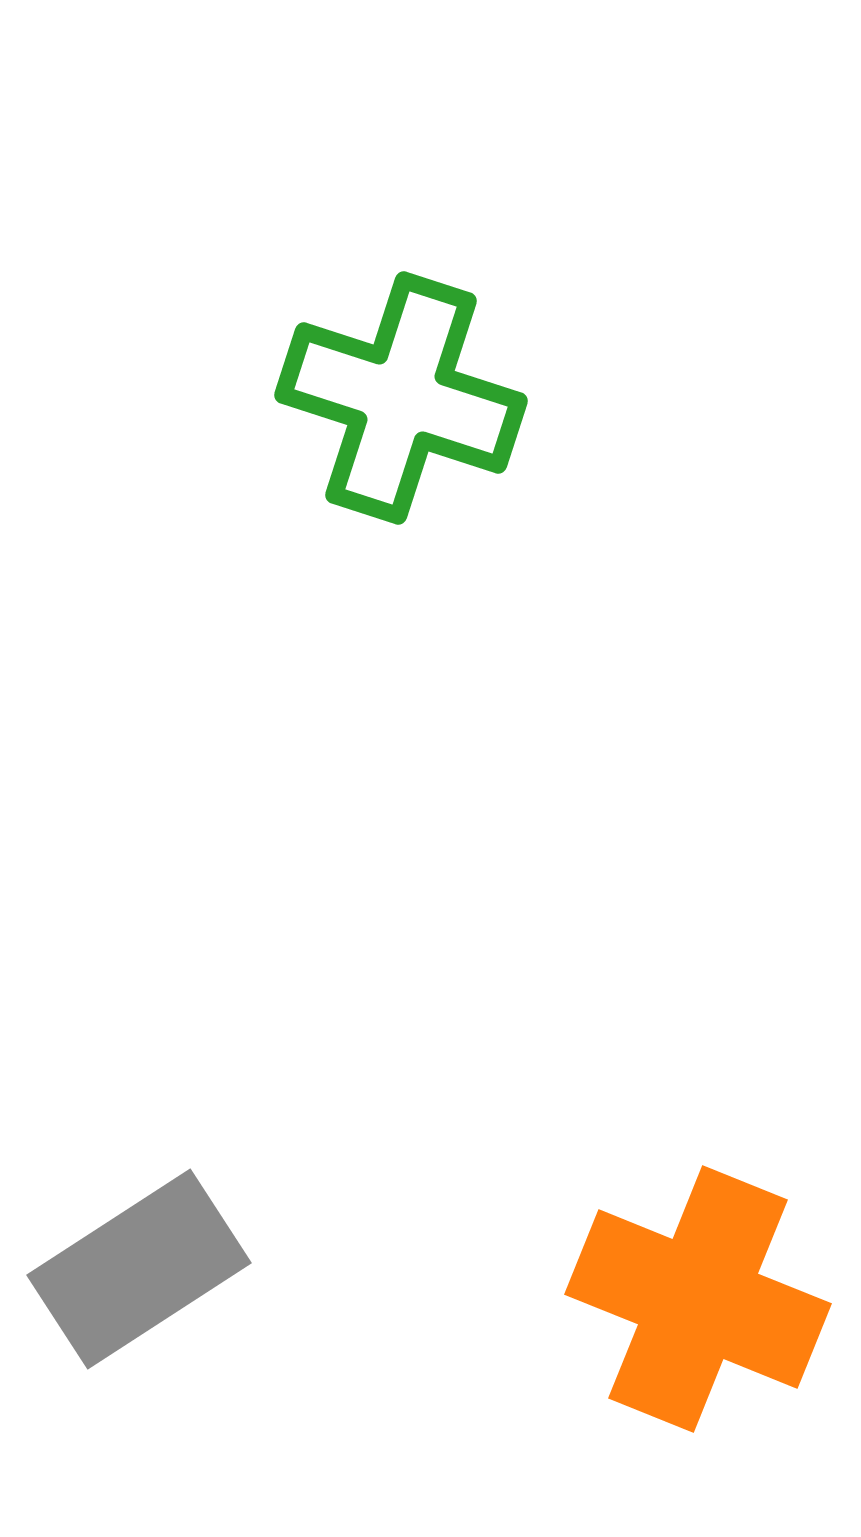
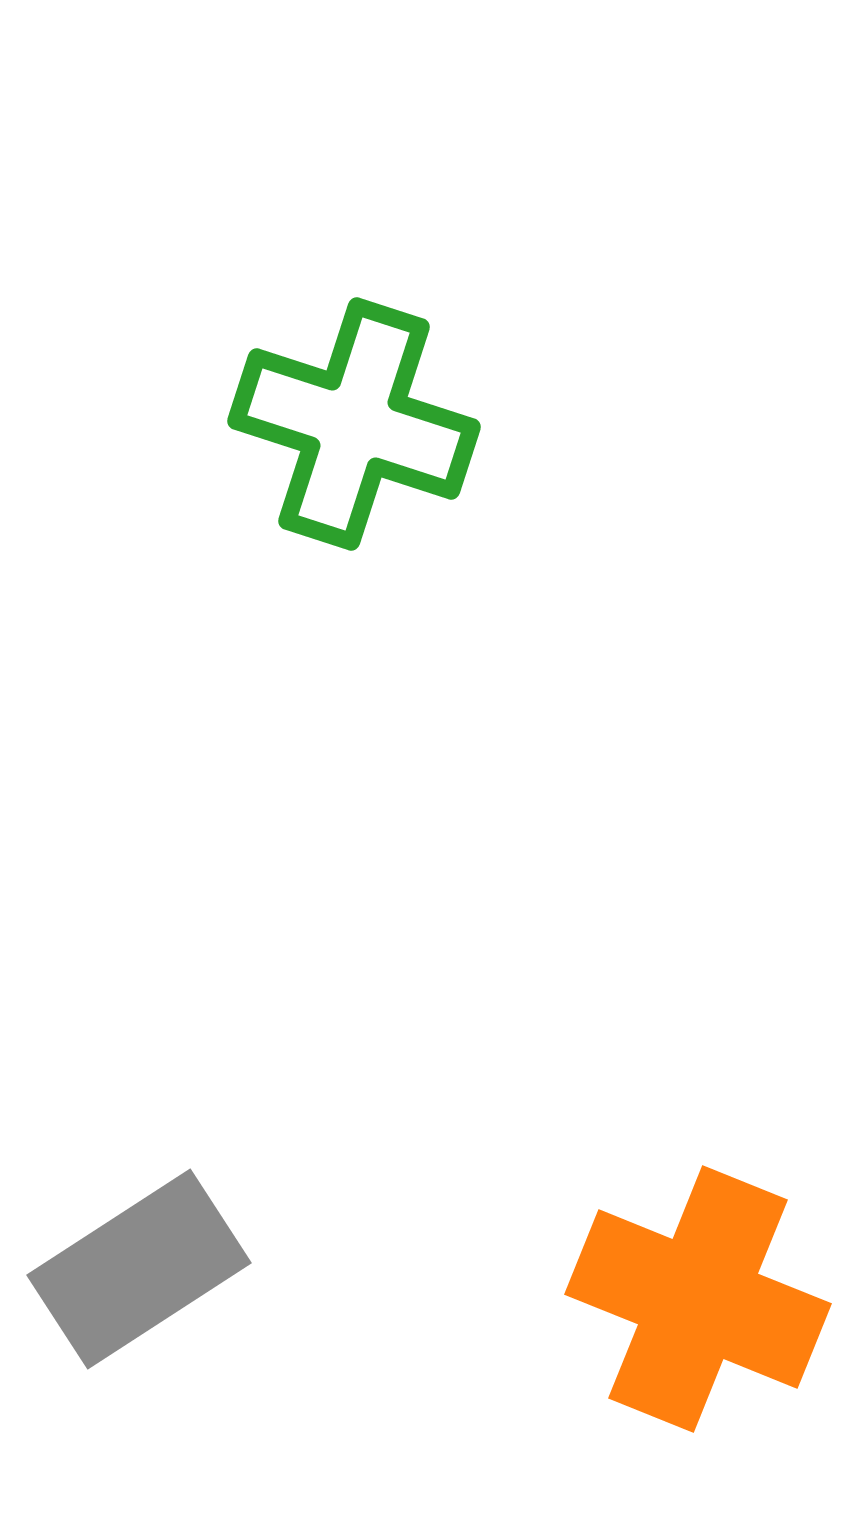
green cross: moved 47 px left, 26 px down
